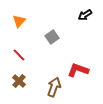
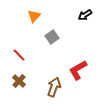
orange triangle: moved 15 px right, 5 px up
red L-shape: rotated 50 degrees counterclockwise
